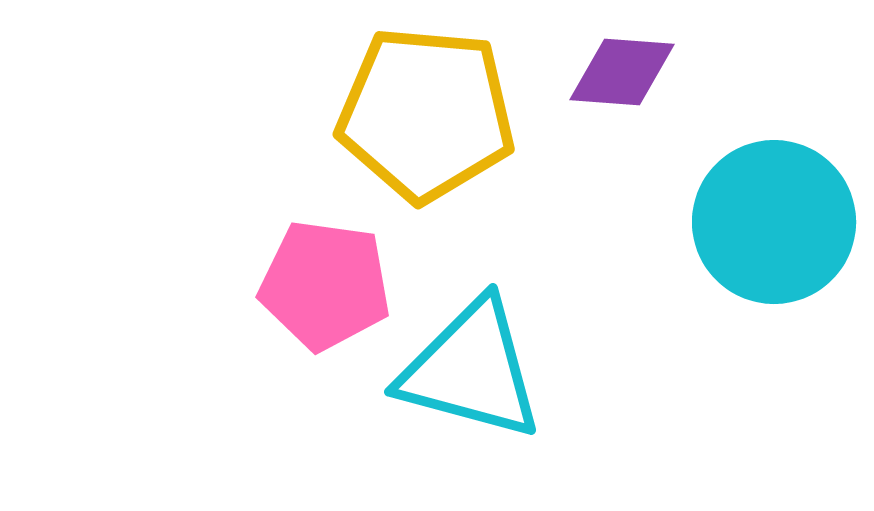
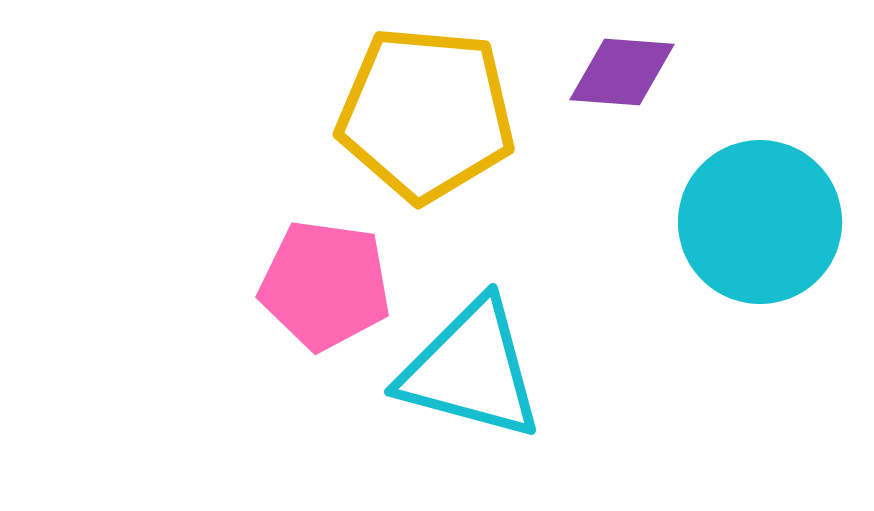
cyan circle: moved 14 px left
